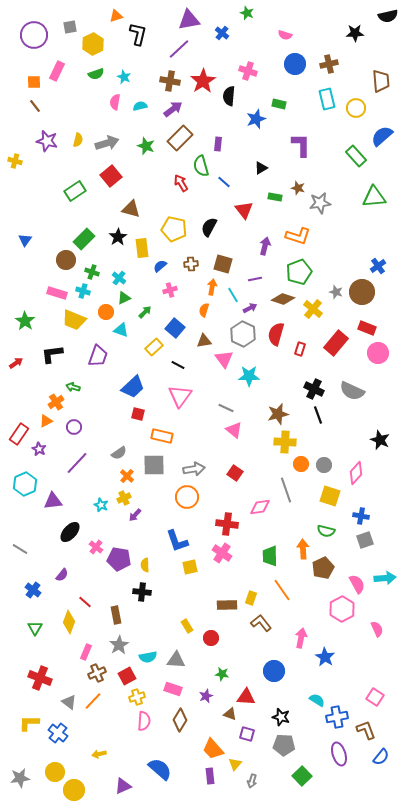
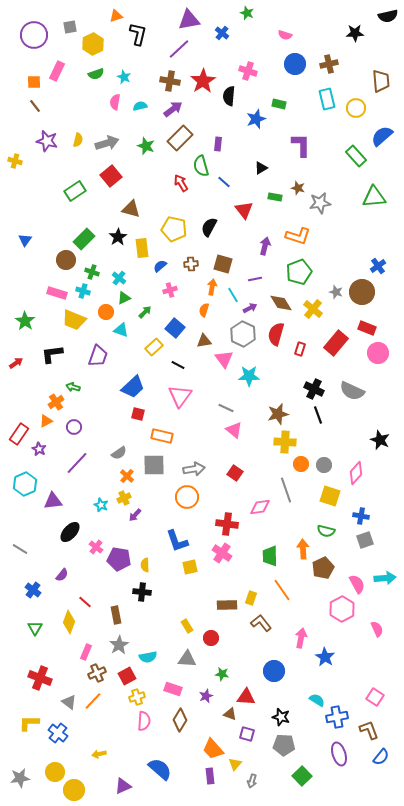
brown diamond at (283, 299): moved 2 px left, 4 px down; rotated 40 degrees clockwise
gray triangle at (176, 660): moved 11 px right, 1 px up
brown L-shape at (366, 730): moved 3 px right
